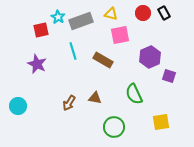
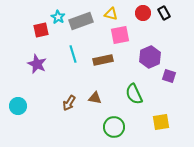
cyan line: moved 3 px down
brown rectangle: rotated 42 degrees counterclockwise
